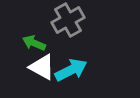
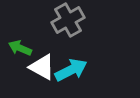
green arrow: moved 14 px left, 5 px down
